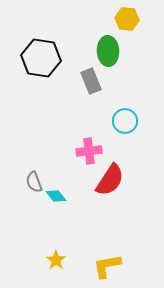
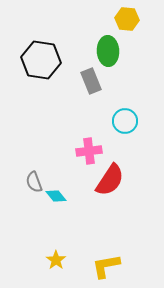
black hexagon: moved 2 px down
yellow L-shape: moved 1 px left
